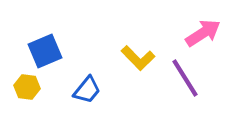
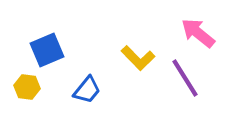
pink arrow: moved 5 px left; rotated 108 degrees counterclockwise
blue square: moved 2 px right, 1 px up
